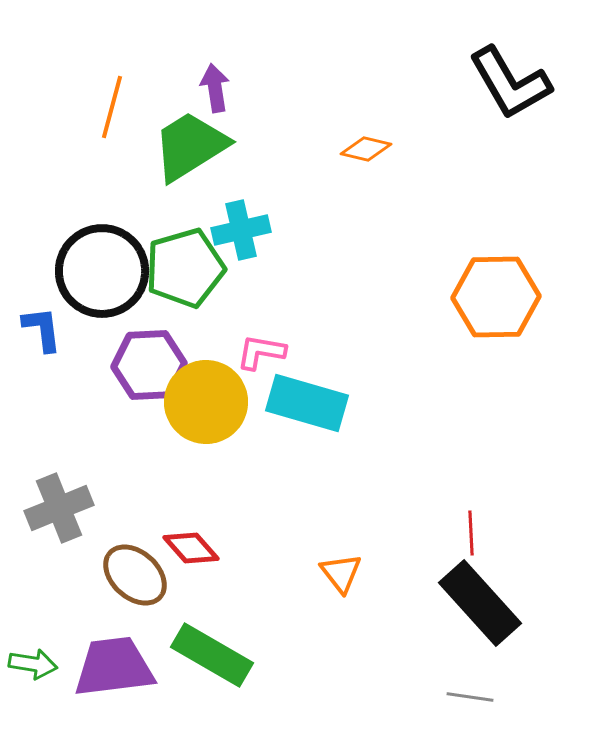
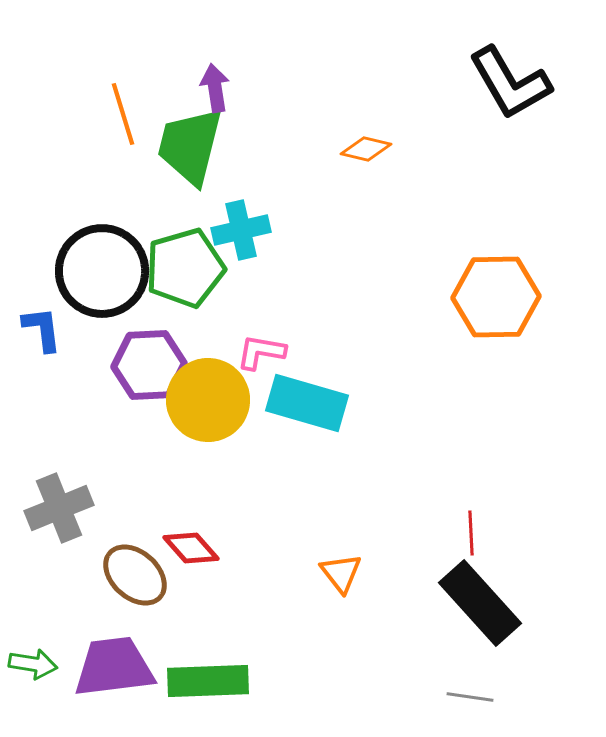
orange line: moved 11 px right, 7 px down; rotated 32 degrees counterclockwise
green trapezoid: rotated 44 degrees counterclockwise
yellow circle: moved 2 px right, 2 px up
green rectangle: moved 4 px left, 26 px down; rotated 32 degrees counterclockwise
